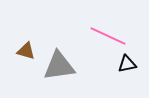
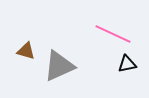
pink line: moved 5 px right, 2 px up
gray triangle: rotated 16 degrees counterclockwise
